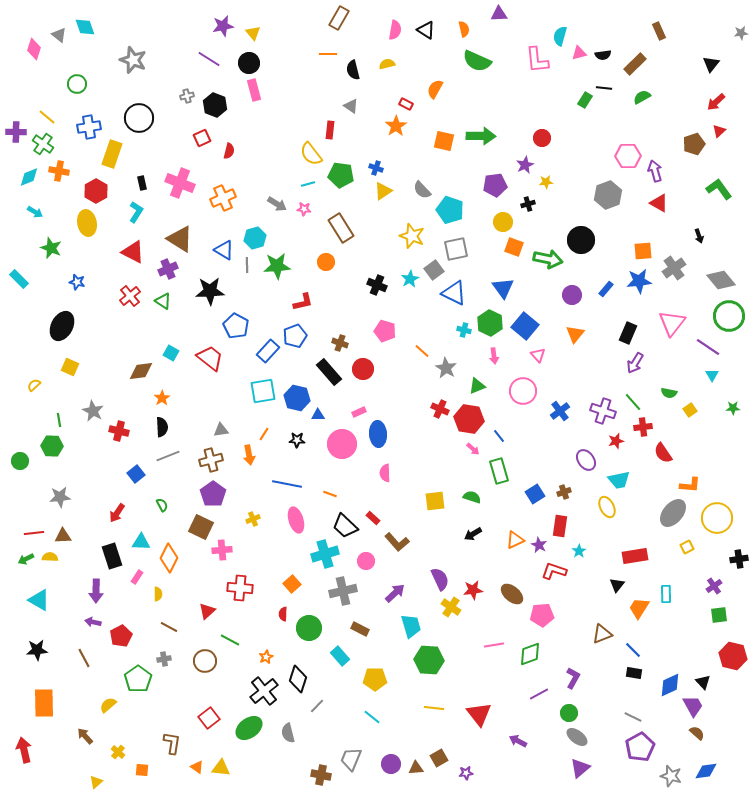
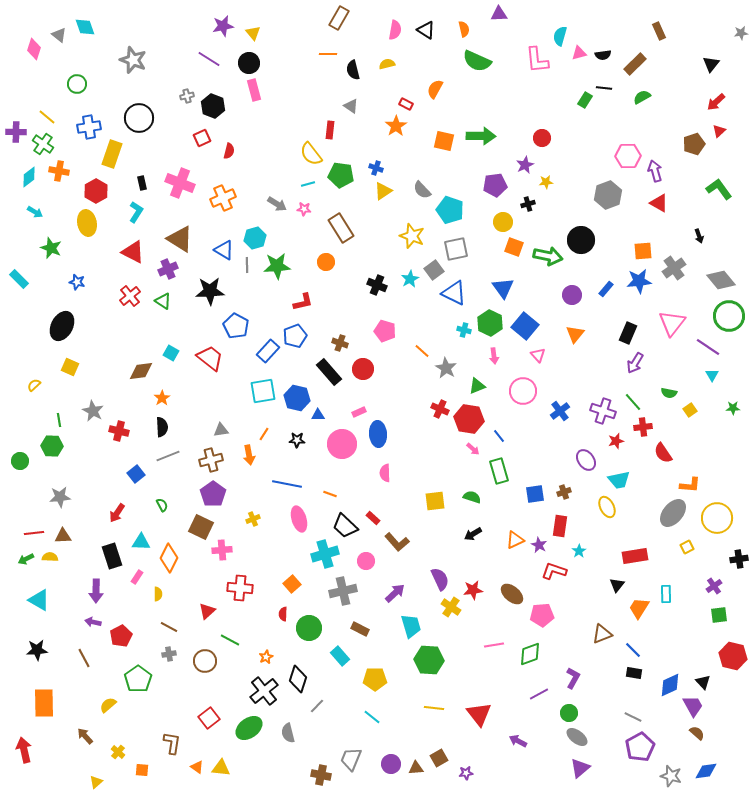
black hexagon at (215, 105): moved 2 px left, 1 px down
cyan diamond at (29, 177): rotated 15 degrees counterclockwise
green arrow at (548, 259): moved 3 px up
blue square at (535, 494): rotated 24 degrees clockwise
pink ellipse at (296, 520): moved 3 px right, 1 px up
gray cross at (164, 659): moved 5 px right, 5 px up
